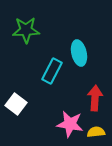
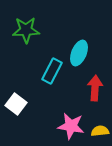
cyan ellipse: rotated 35 degrees clockwise
red arrow: moved 10 px up
pink star: moved 1 px right, 2 px down
yellow semicircle: moved 4 px right, 1 px up
